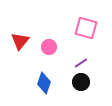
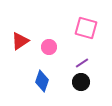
red triangle: rotated 18 degrees clockwise
purple line: moved 1 px right
blue diamond: moved 2 px left, 2 px up
